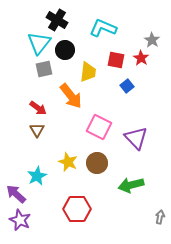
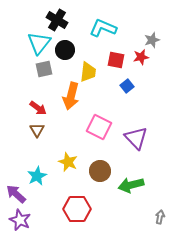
gray star: rotated 21 degrees clockwise
red star: moved 1 px up; rotated 28 degrees clockwise
orange arrow: rotated 52 degrees clockwise
brown circle: moved 3 px right, 8 px down
